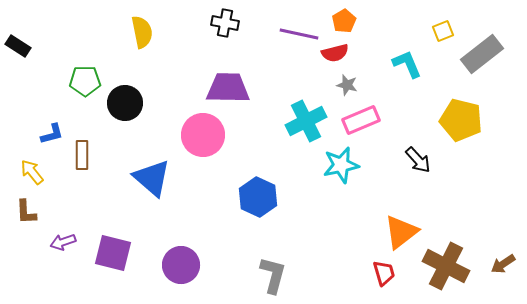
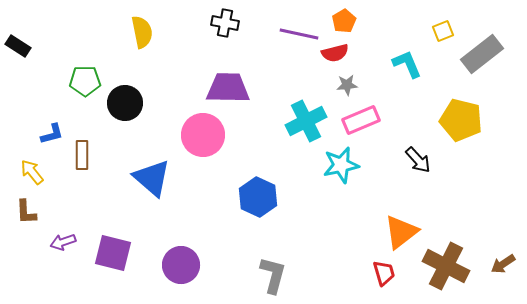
gray star: rotated 20 degrees counterclockwise
